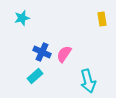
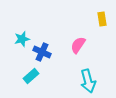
cyan star: moved 21 px down
pink semicircle: moved 14 px right, 9 px up
cyan rectangle: moved 4 px left
